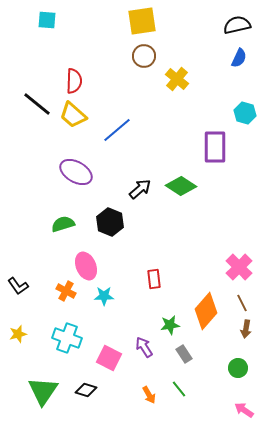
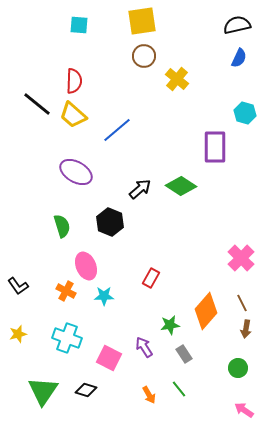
cyan square: moved 32 px right, 5 px down
green semicircle: moved 1 px left, 2 px down; rotated 90 degrees clockwise
pink cross: moved 2 px right, 9 px up
red rectangle: moved 3 px left, 1 px up; rotated 36 degrees clockwise
